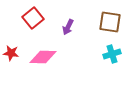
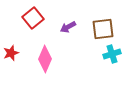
brown square: moved 7 px left, 7 px down; rotated 15 degrees counterclockwise
purple arrow: rotated 35 degrees clockwise
red star: rotated 28 degrees counterclockwise
pink diamond: moved 2 px right, 2 px down; rotated 68 degrees counterclockwise
